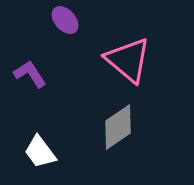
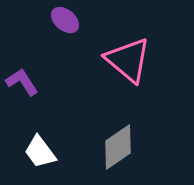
purple ellipse: rotated 8 degrees counterclockwise
purple L-shape: moved 8 px left, 8 px down
gray diamond: moved 20 px down
